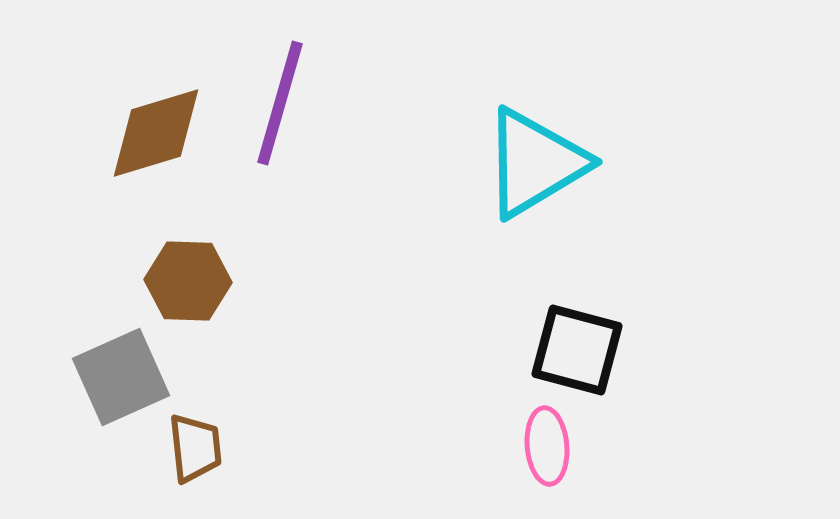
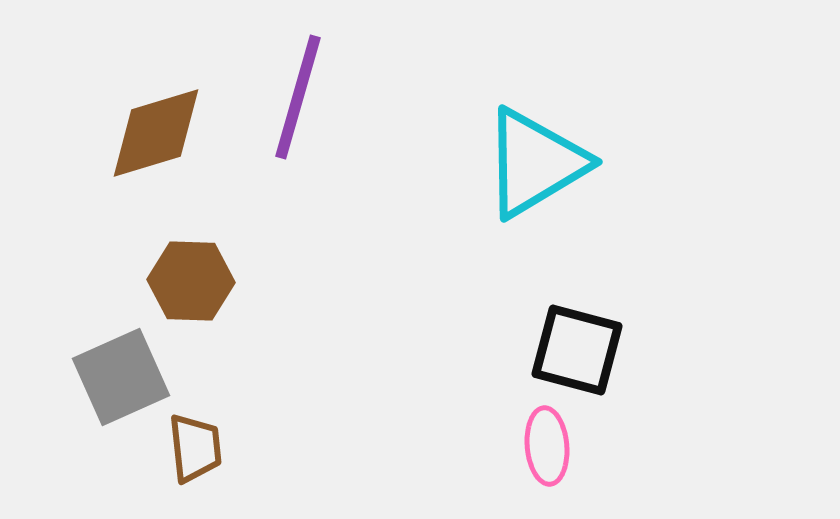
purple line: moved 18 px right, 6 px up
brown hexagon: moved 3 px right
